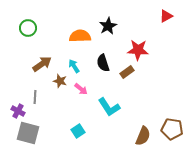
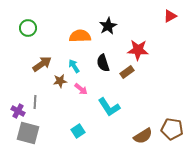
red triangle: moved 4 px right
brown star: rotated 24 degrees counterclockwise
gray line: moved 5 px down
brown semicircle: rotated 36 degrees clockwise
